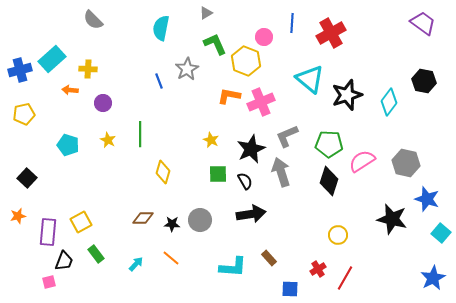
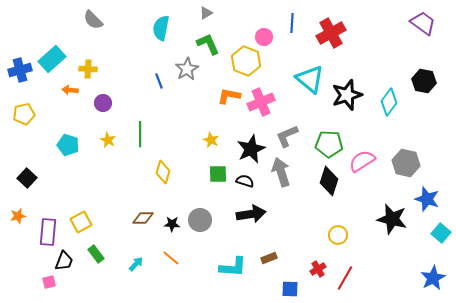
green L-shape at (215, 44): moved 7 px left
black semicircle at (245, 181): rotated 42 degrees counterclockwise
brown rectangle at (269, 258): rotated 70 degrees counterclockwise
